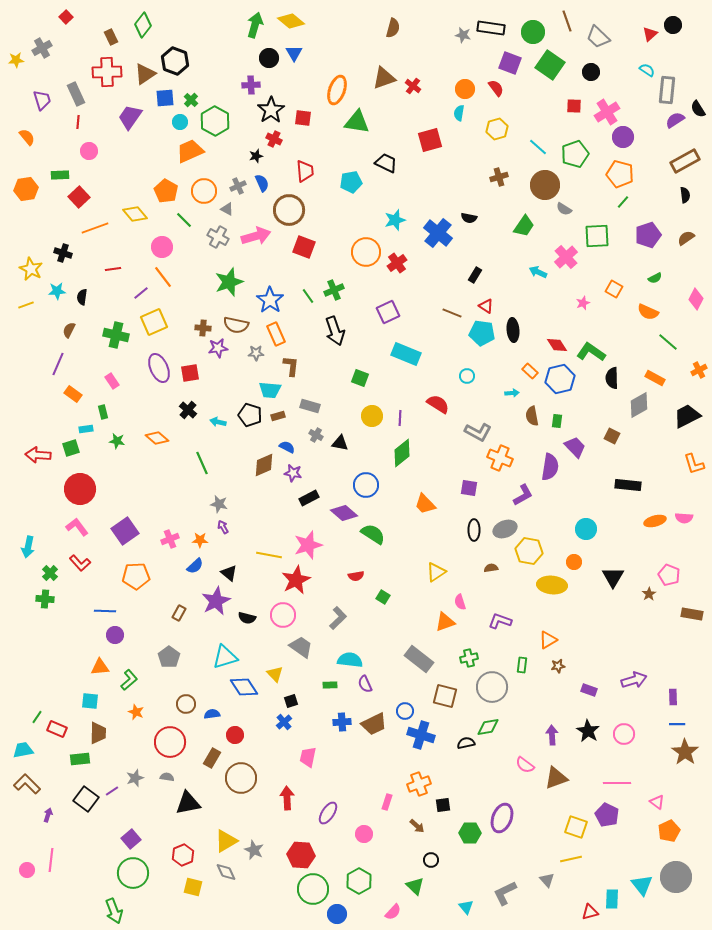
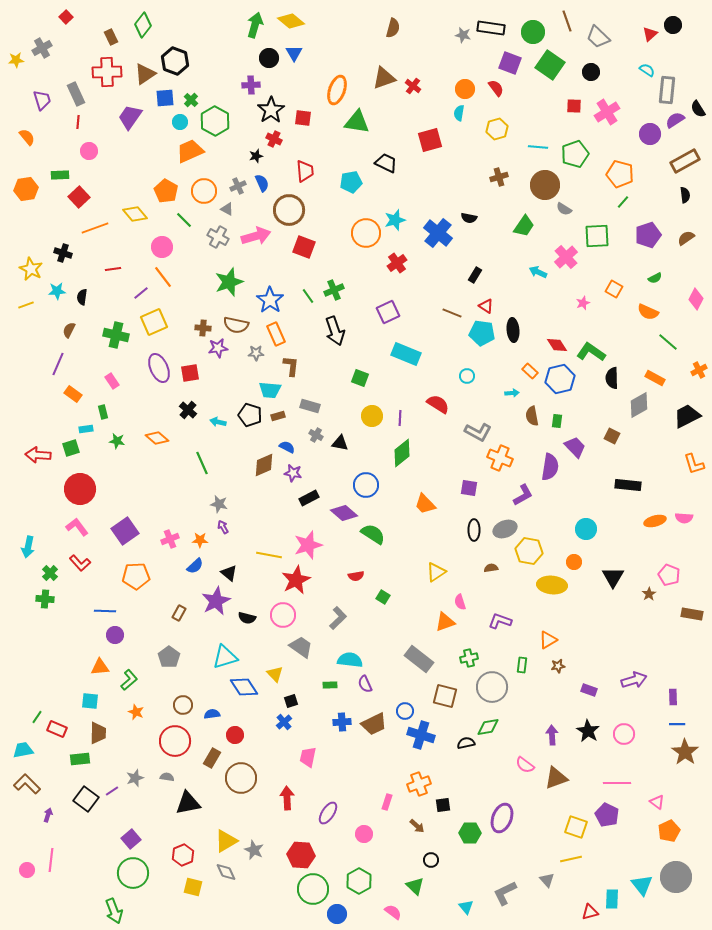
purple circle at (623, 137): moved 27 px right, 3 px up
cyan line at (538, 147): rotated 36 degrees counterclockwise
orange circle at (366, 252): moved 19 px up
brown circle at (186, 704): moved 3 px left, 1 px down
red circle at (170, 742): moved 5 px right, 1 px up
pink semicircle at (393, 912): rotated 96 degrees counterclockwise
